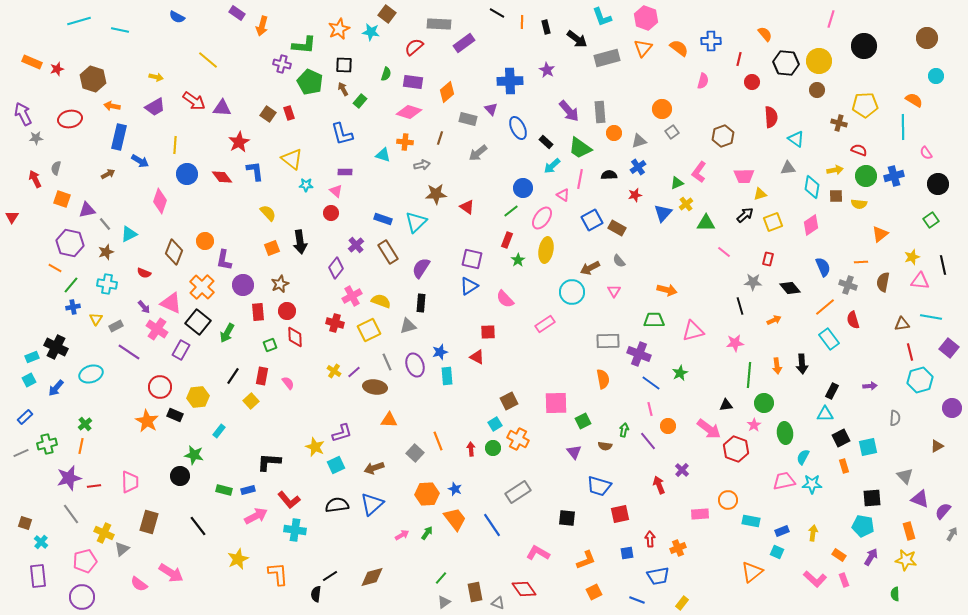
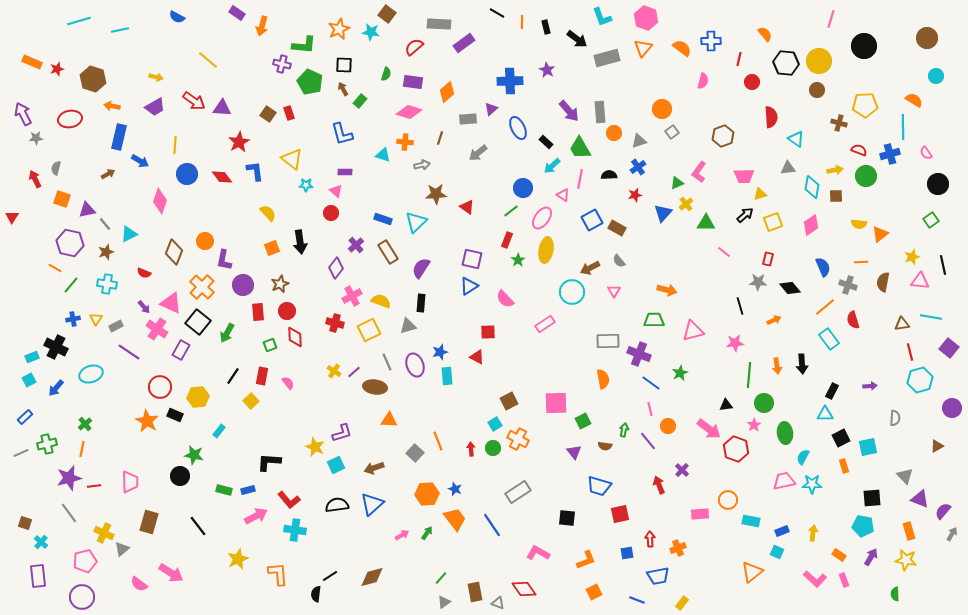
cyan line at (120, 30): rotated 24 degrees counterclockwise
orange semicircle at (679, 48): moved 3 px right
purple triangle at (491, 109): rotated 32 degrees clockwise
gray rectangle at (468, 119): rotated 18 degrees counterclockwise
green trapezoid at (580, 148): rotated 25 degrees clockwise
blue cross at (894, 176): moved 4 px left, 22 px up
yellow semicircle at (859, 204): moved 20 px down
gray star at (753, 282): moved 5 px right
blue cross at (73, 307): moved 12 px down
orange line at (81, 446): moved 1 px right, 3 px down
gray line at (71, 514): moved 2 px left, 1 px up
